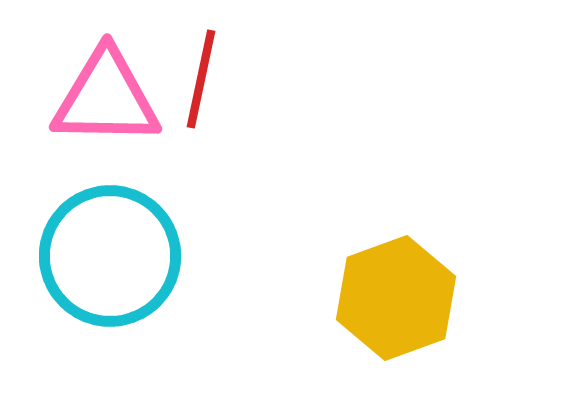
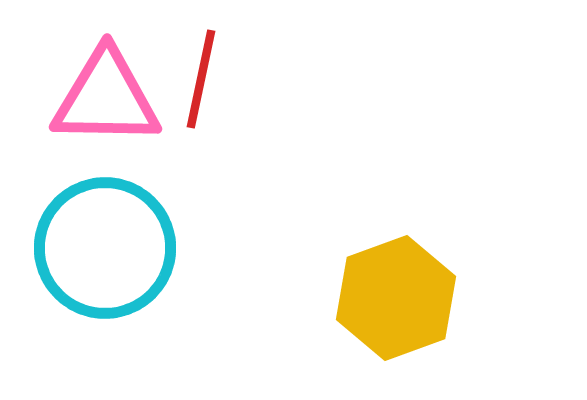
cyan circle: moved 5 px left, 8 px up
